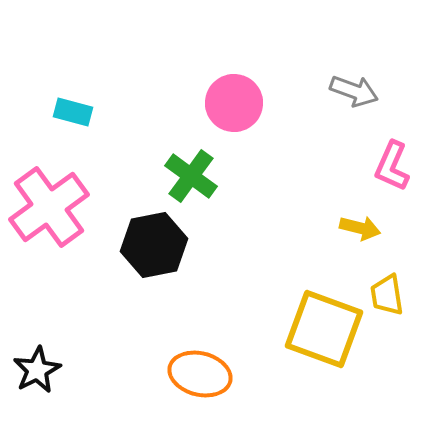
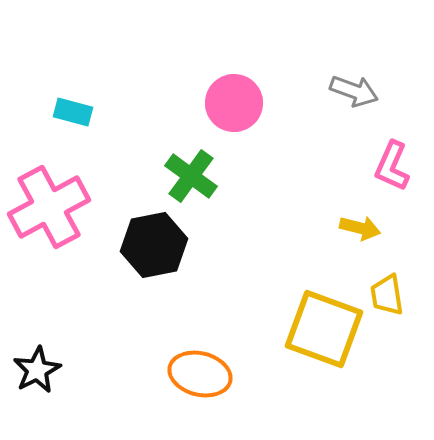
pink cross: rotated 8 degrees clockwise
